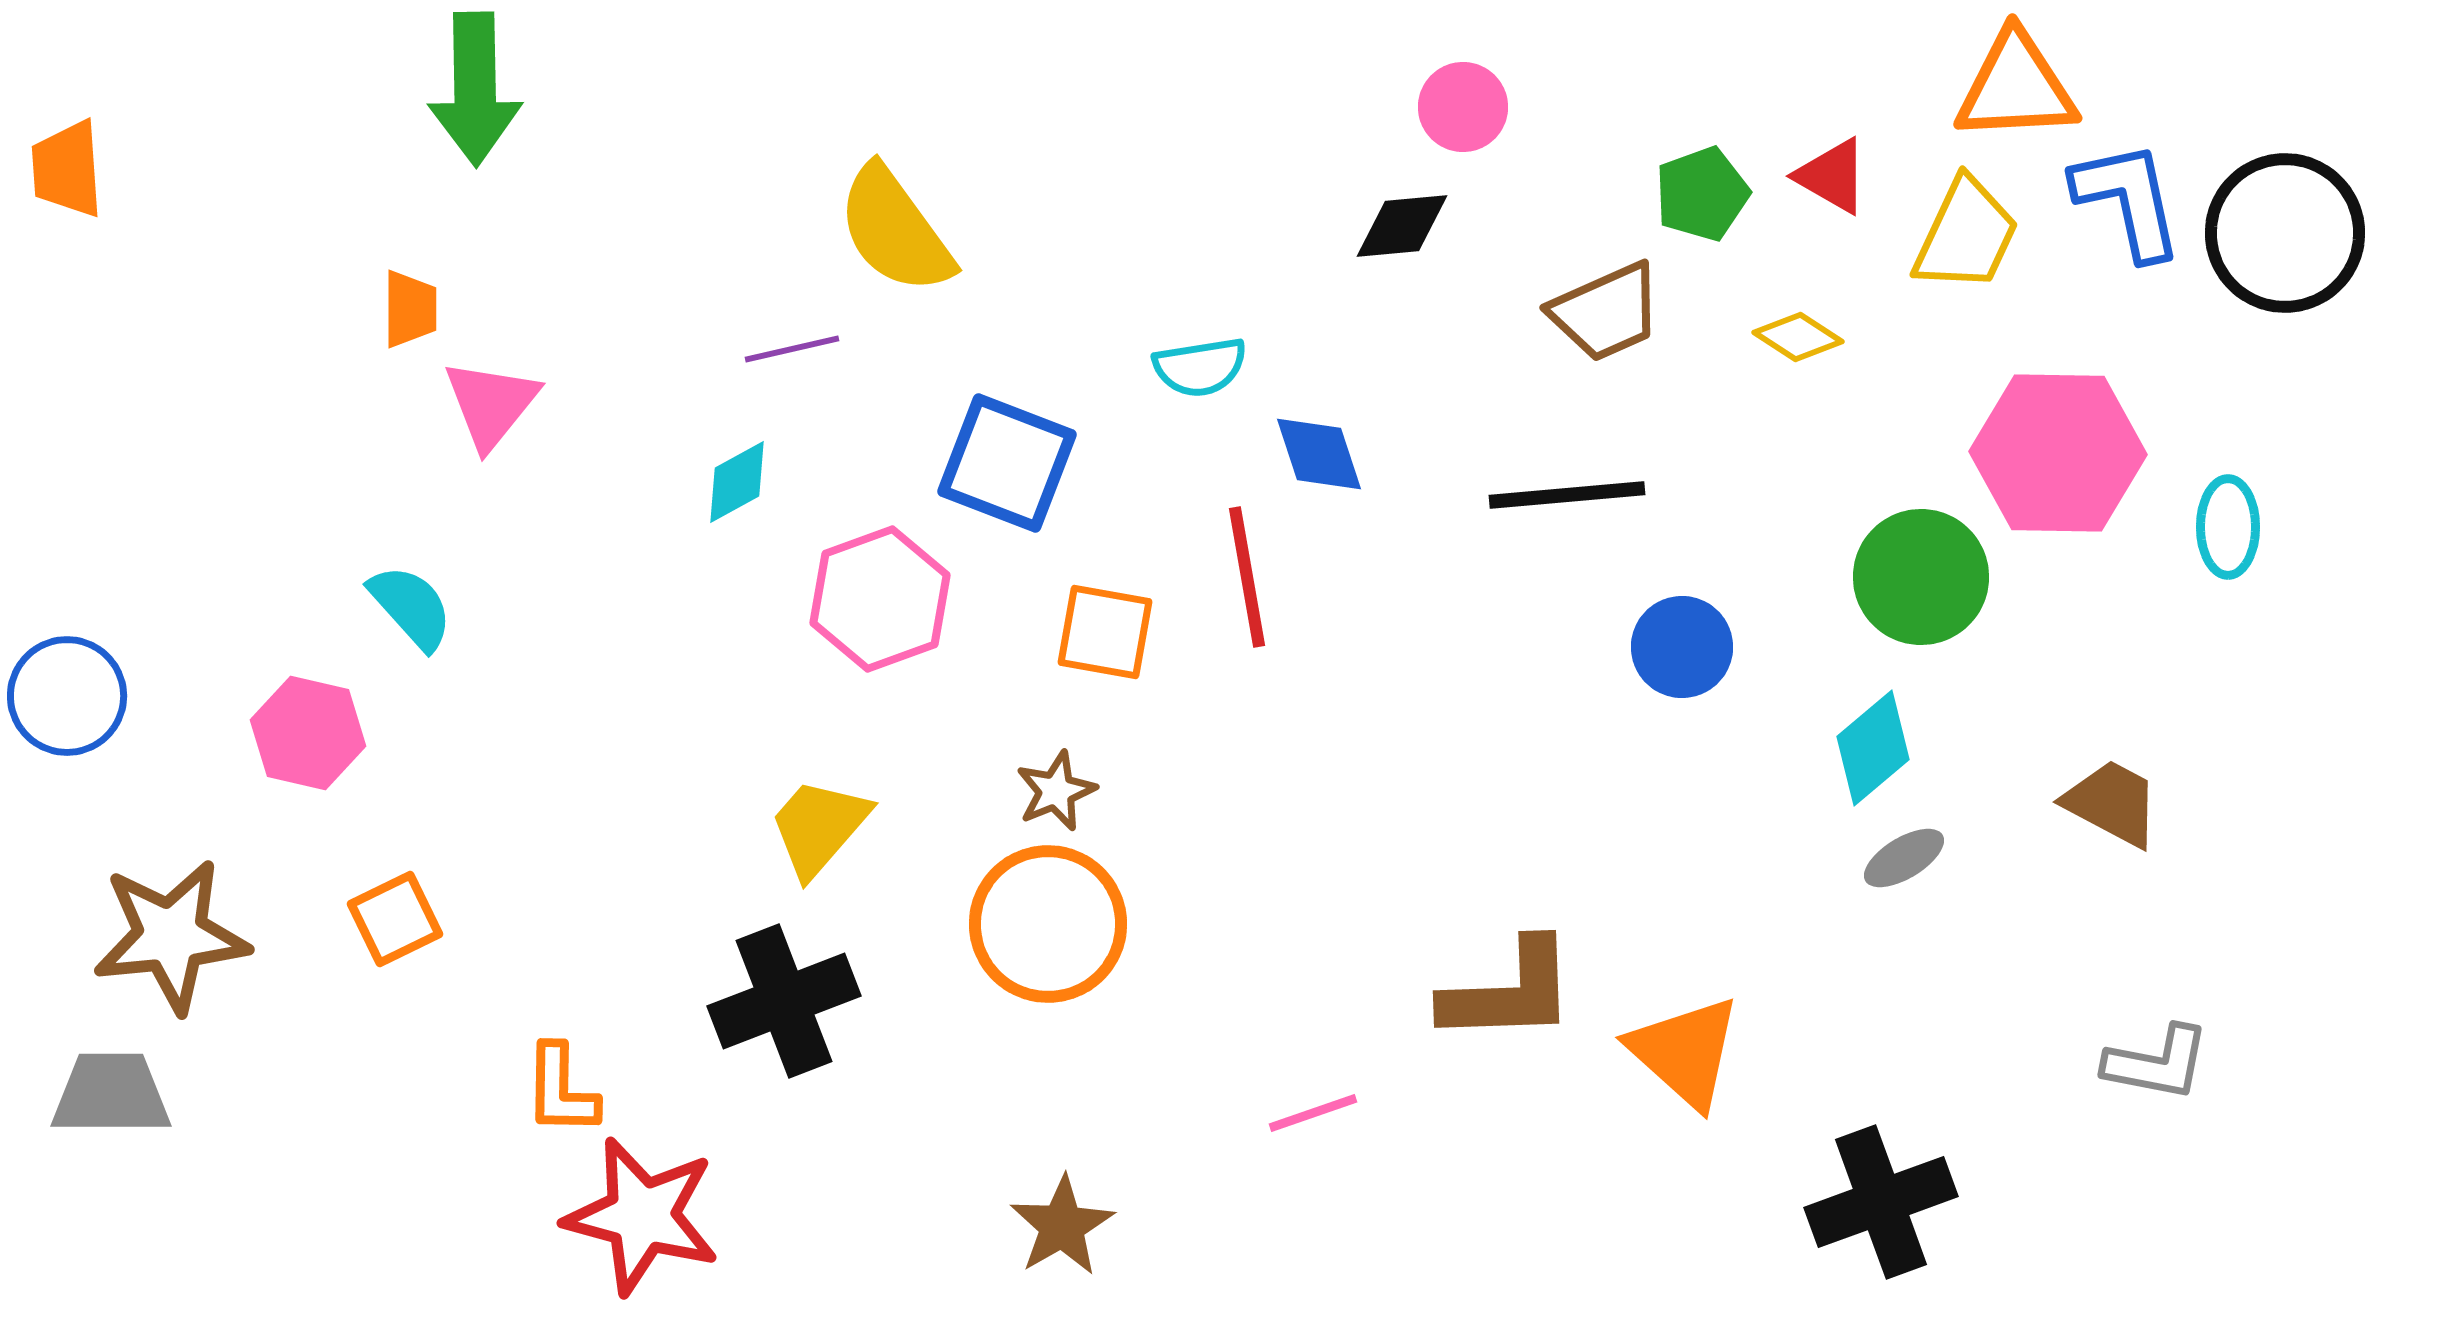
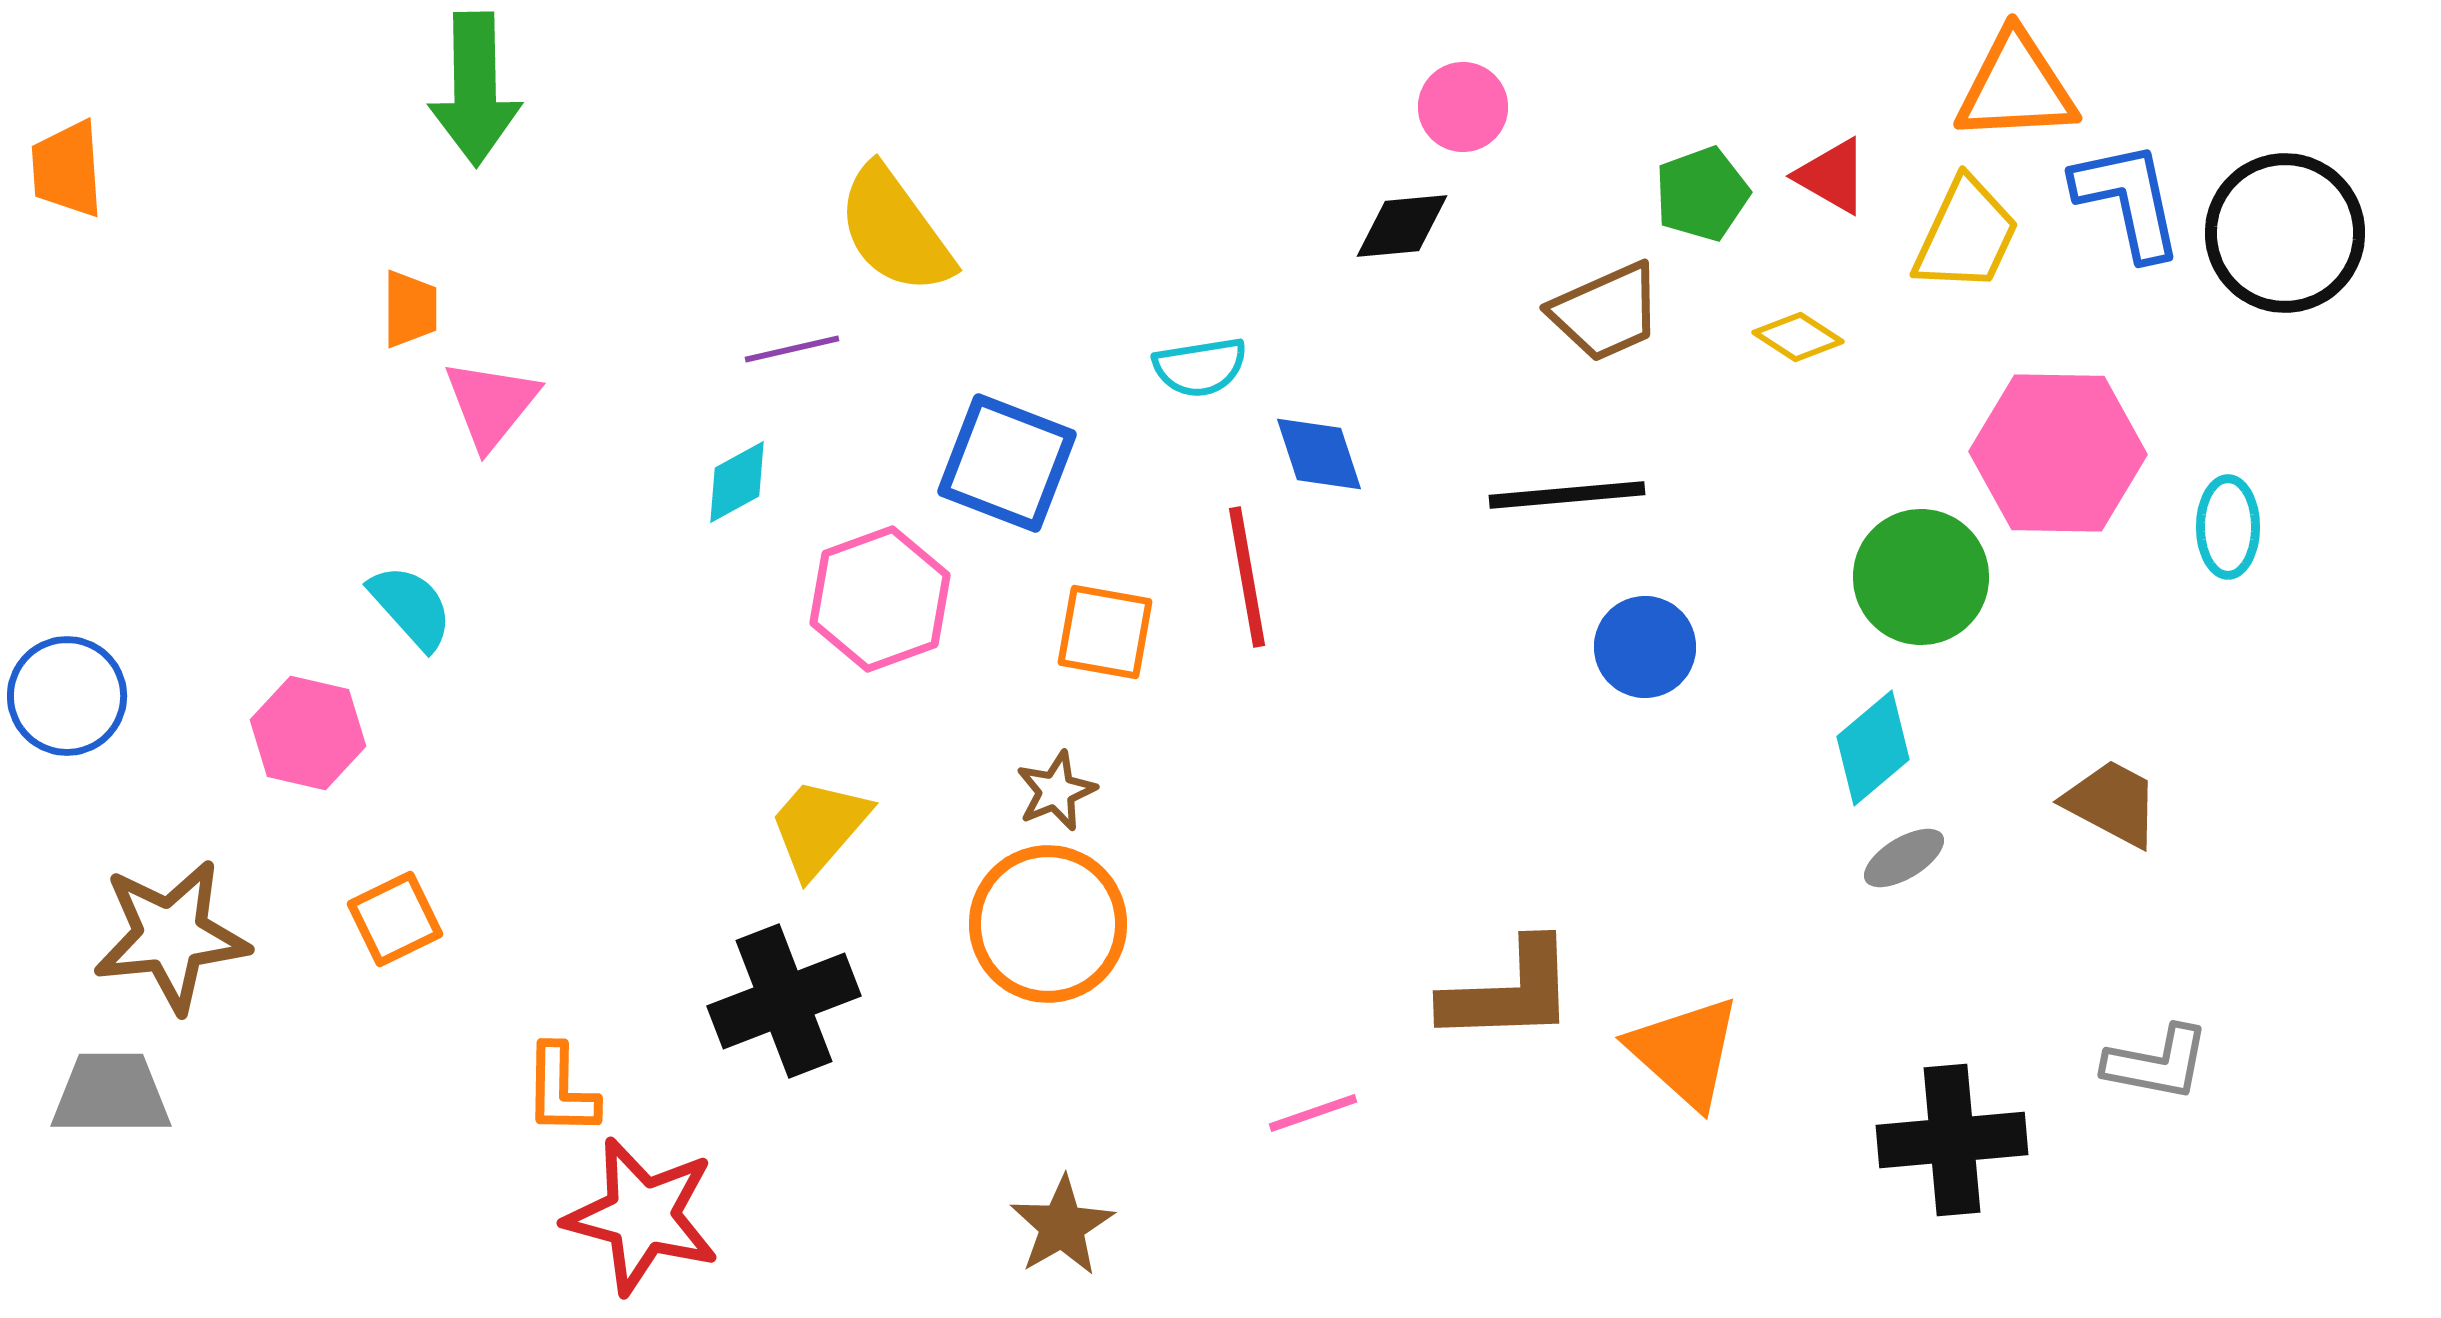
blue circle at (1682, 647): moved 37 px left
black cross at (1881, 1202): moved 71 px right, 62 px up; rotated 15 degrees clockwise
